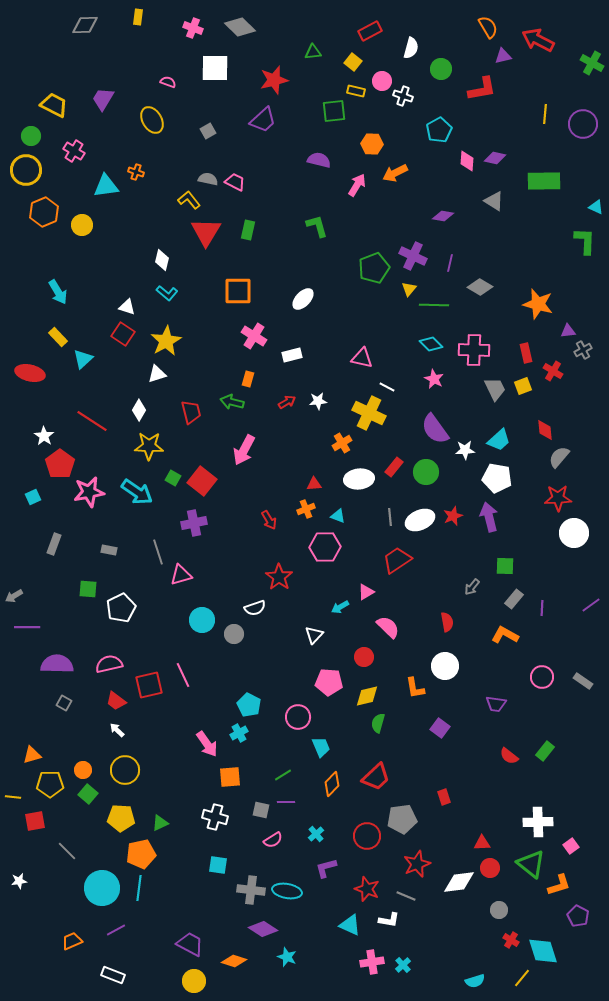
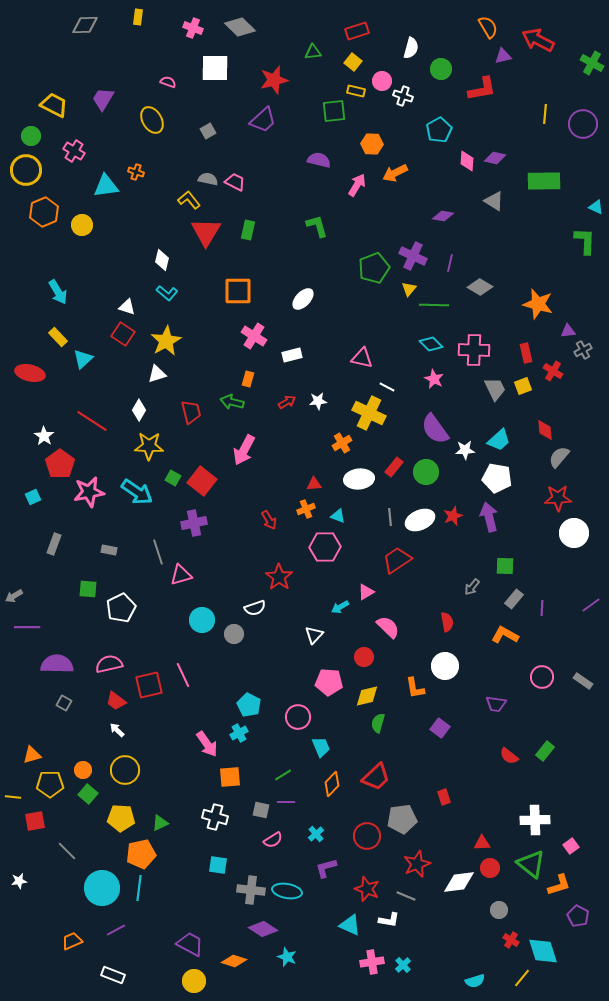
red rectangle at (370, 31): moved 13 px left; rotated 10 degrees clockwise
white cross at (538, 822): moved 3 px left, 2 px up
